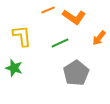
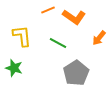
green line: moved 2 px left; rotated 54 degrees clockwise
